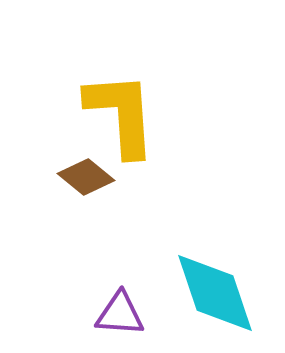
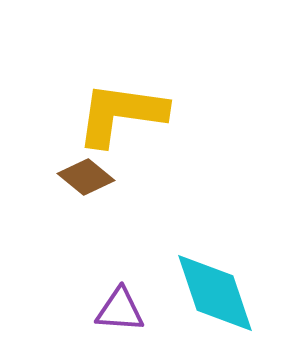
yellow L-shape: rotated 78 degrees counterclockwise
purple triangle: moved 4 px up
